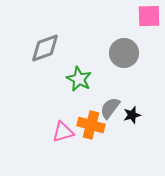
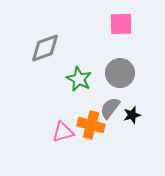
pink square: moved 28 px left, 8 px down
gray circle: moved 4 px left, 20 px down
